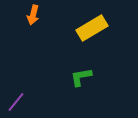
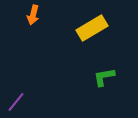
green L-shape: moved 23 px right
